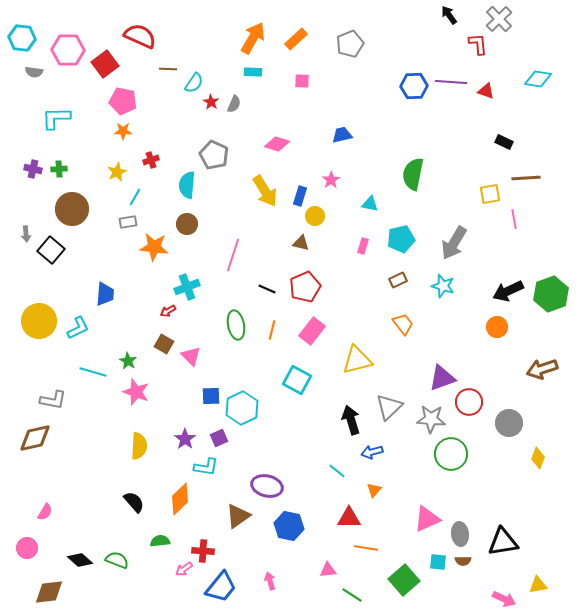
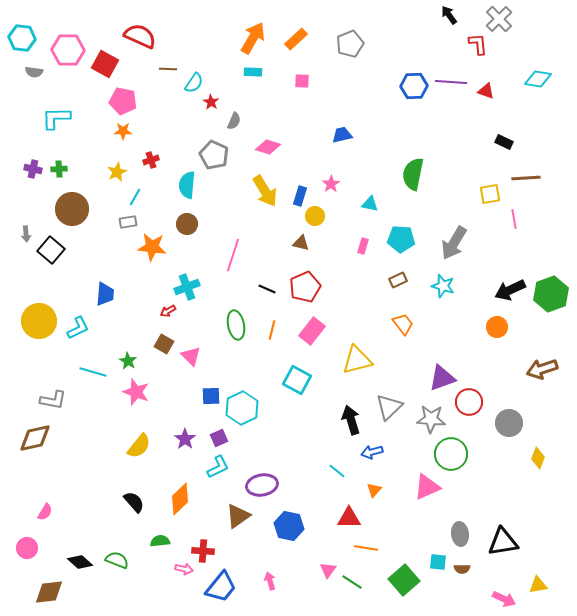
red square at (105, 64): rotated 24 degrees counterclockwise
gray semicircle at (234, 104): moved 17 px down
pink diamond at (277, 144): moved 9 px left, 3 px down
pink star at (331, 180): moved 4 px down
cyan pentagon at (401, 239): rotated 16 degrees clockwise
orange star at (154, 247): moved 2 px left
black arrow at (508, 291): moved 2 px right, 1 px up
yellow semicircle at (139, 446): rotated 36 degrees clockwise
cyan L-shape at (206, 467): moved 12 px right; rotated 35 degrees counterclockwise
purple ellipse at (267, 486): moved 5 px left, 1 px up; rotated 24 degrees counterclockwise
pink triangle at (427, 519): moved 32 px up
black diamond at (80, 560): moved 2 px down
brown semicircle at (463, 561): moved 1 px left, 8 px down
pink arrow at (184, 569): rotated 132 degrees counterclockwise
pink triangle at (328, 570): rotated 48 degrees counterclockwise
green line at (352, 595): moved 13 px up
